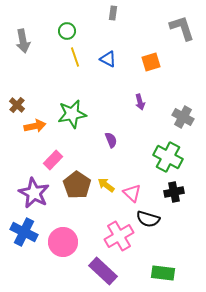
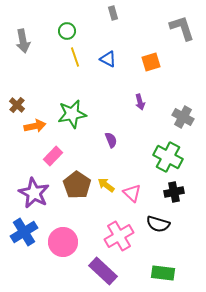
gray rectangle: rotated 24 degrees counterclockwise
pink rectangle: moved 4 px up
black semicircle: moved 10 px right, 5 px down
blue cross: rotated 32 degrees clockwise
